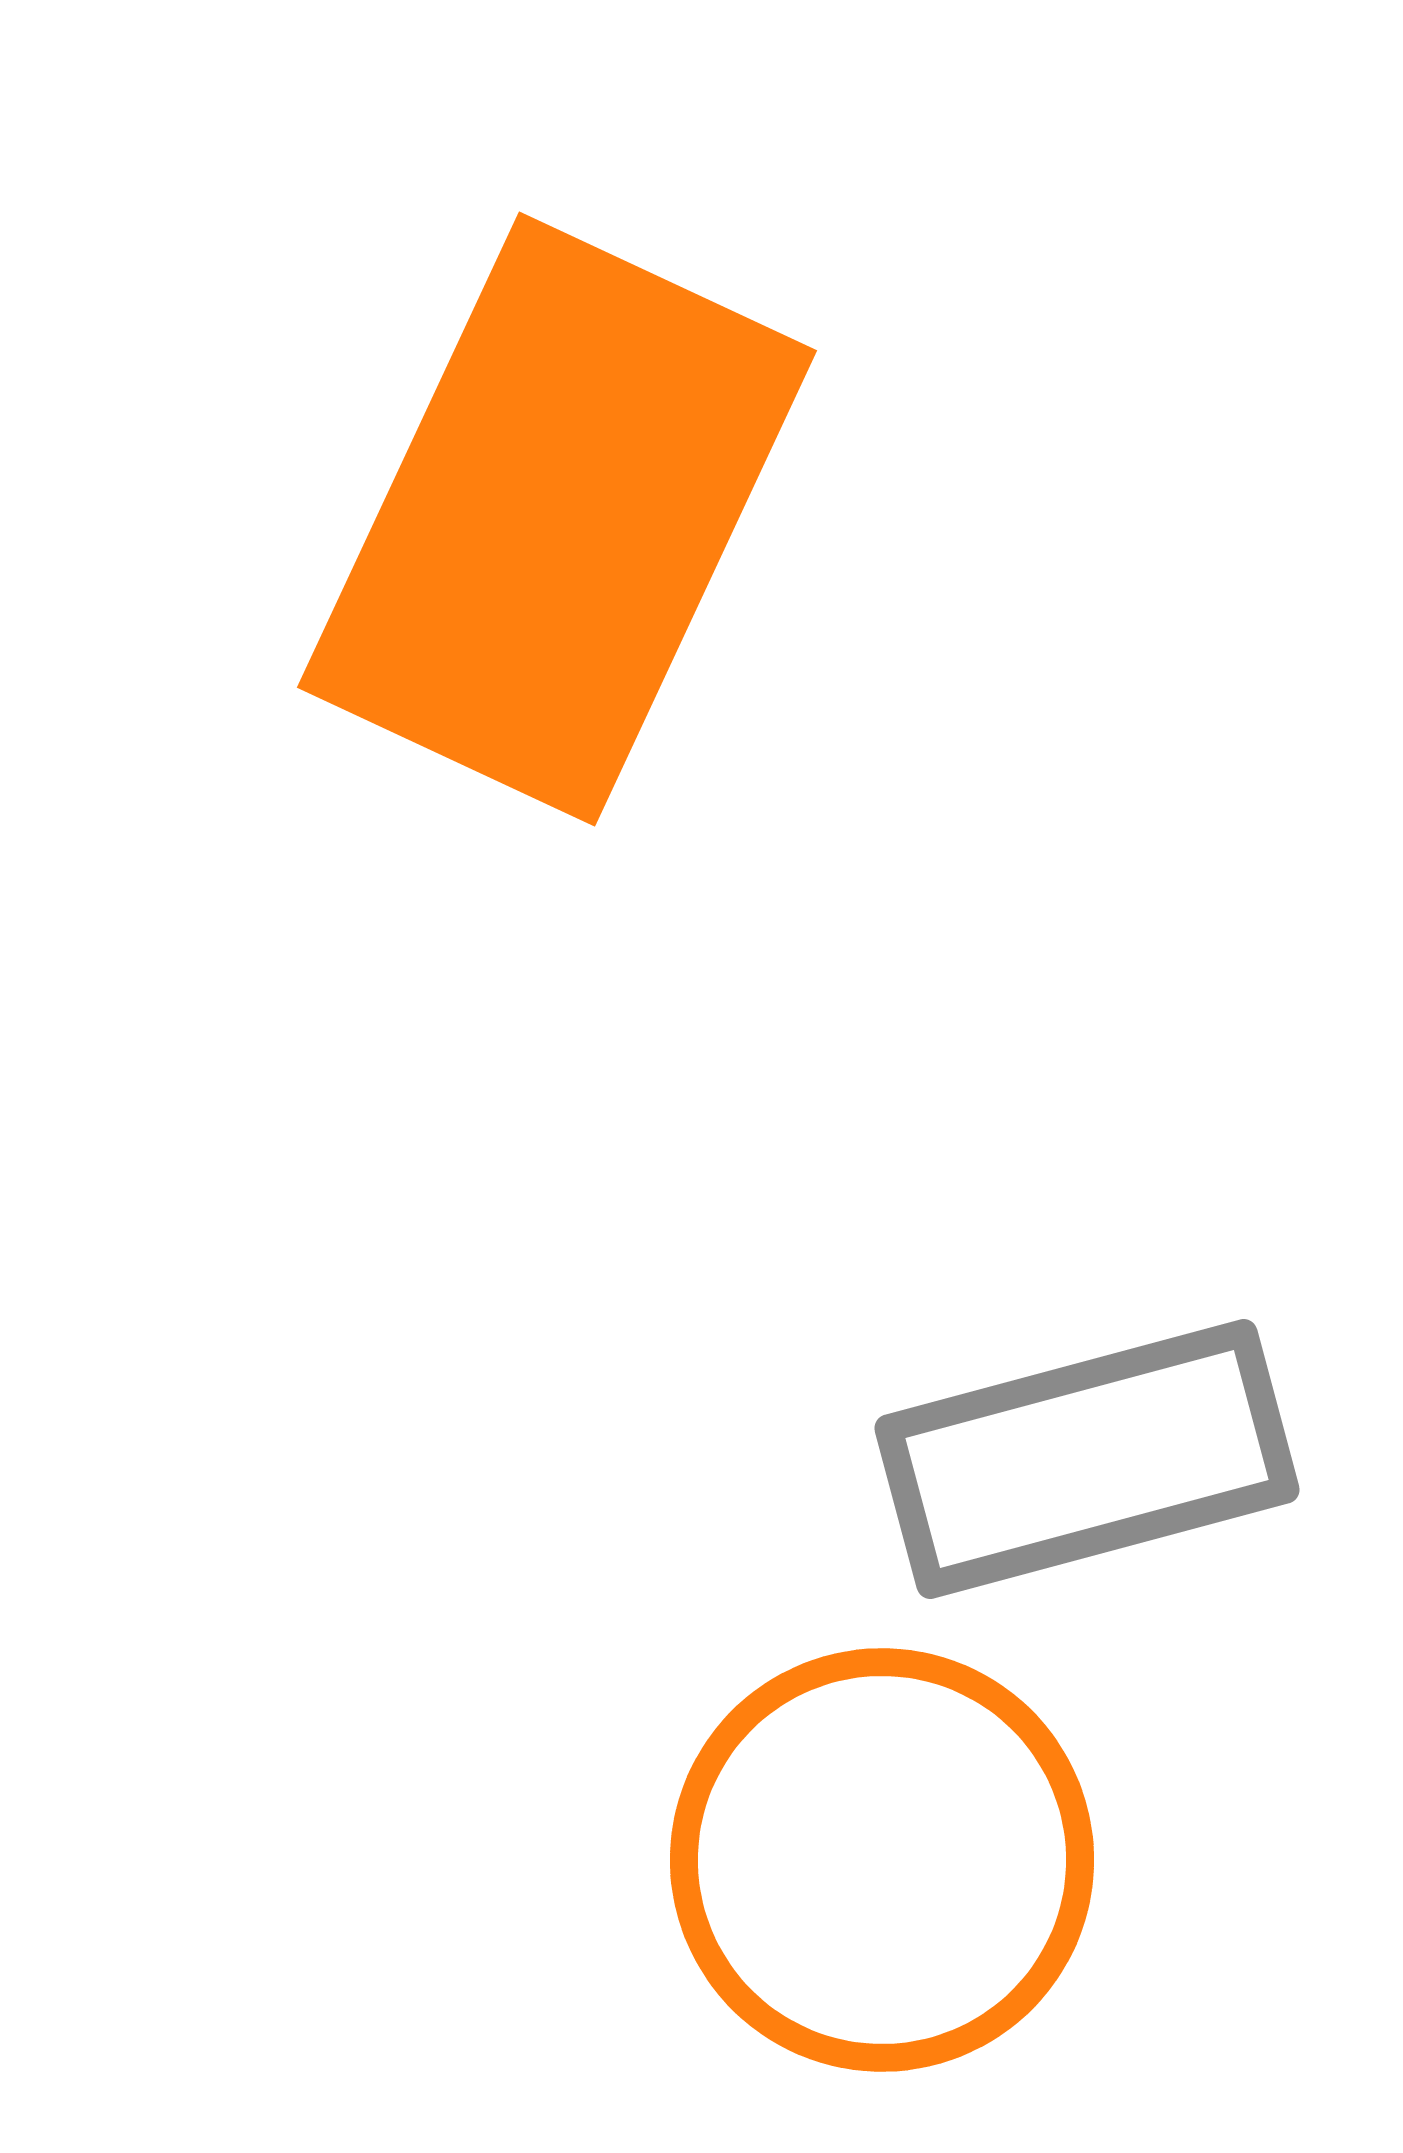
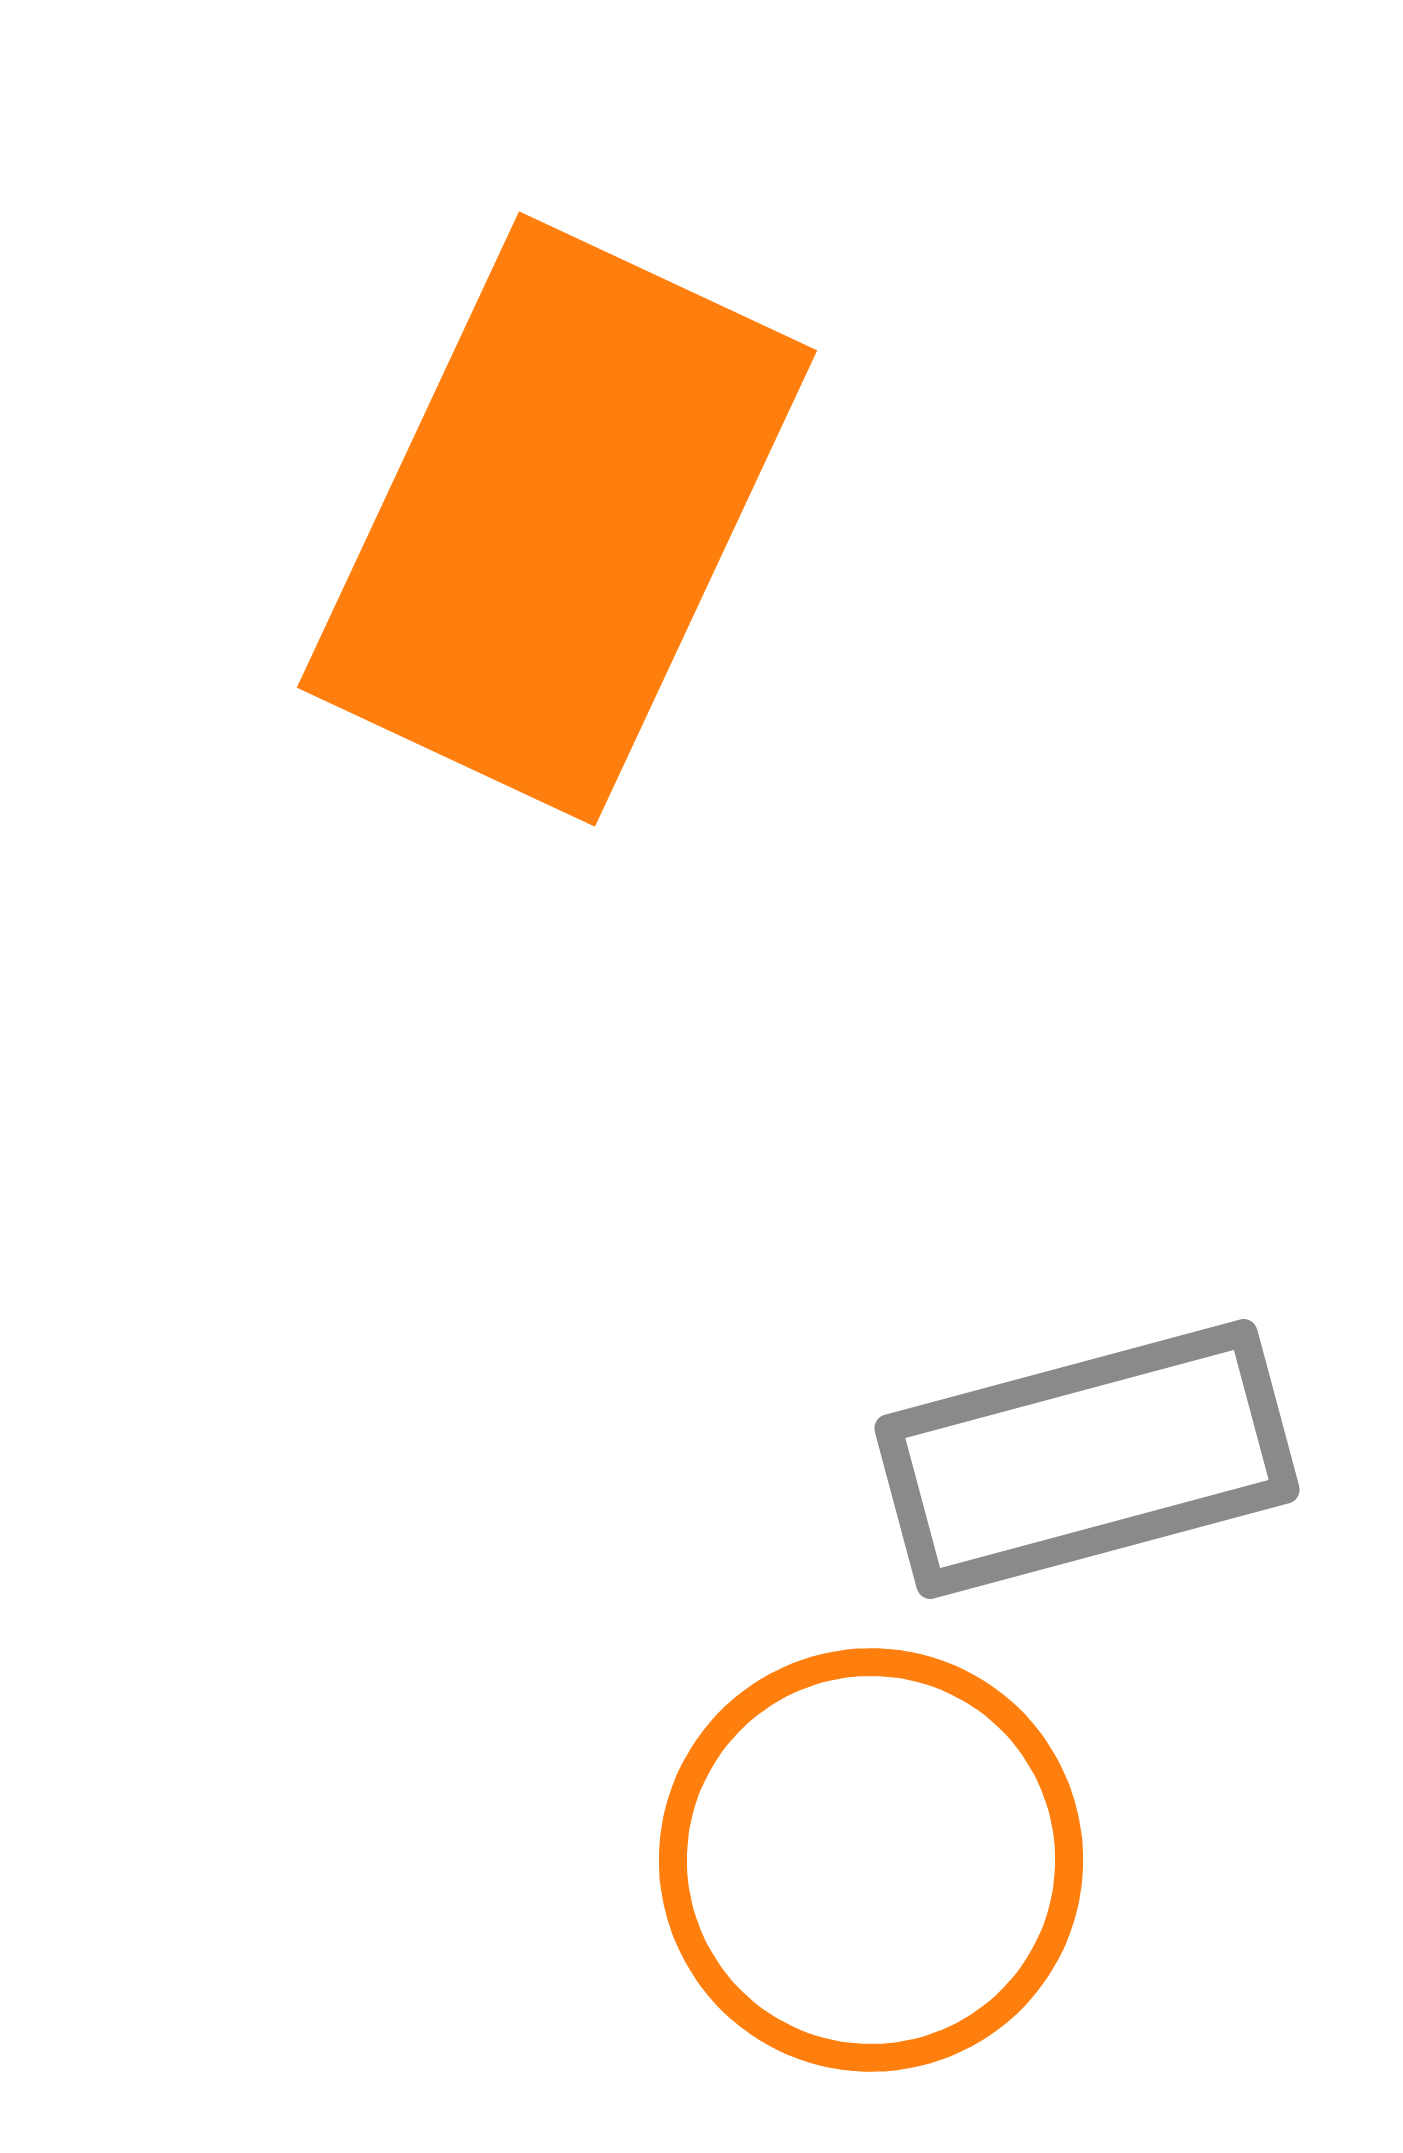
orange circle: moved 11 px left
